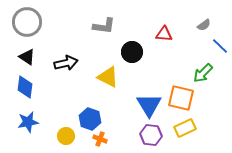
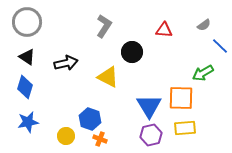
gray L-shape: rotated 65 degrees counterclockwise
red triangle: moved 4 px up
green arrow: rotated 15 degrees clockwise
blue diamond: rotated 10 degrees clockwise
orange square: rotated 12 degrees counterclockwise
blue triangle: moved 1 px down
yellow rectangle: rotated 20 degrees clockwise
purple hexagon: rotated 20 degrees counterclockwise
